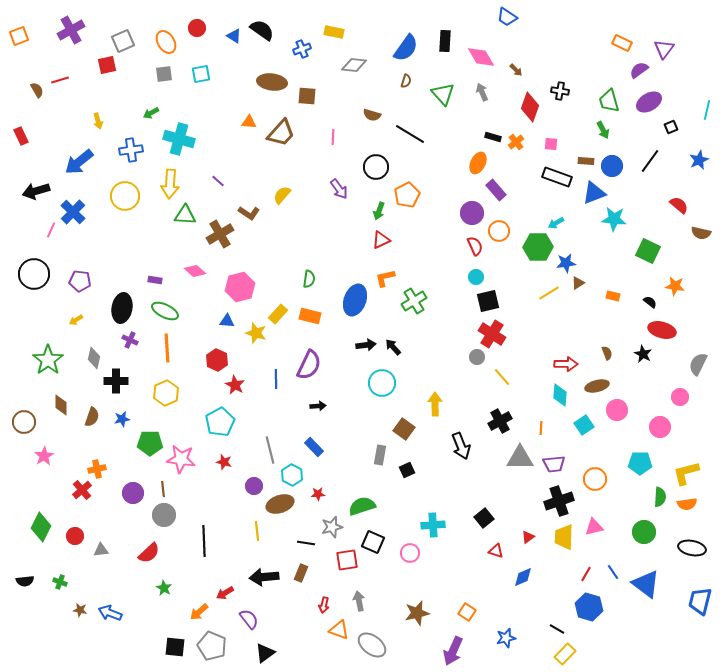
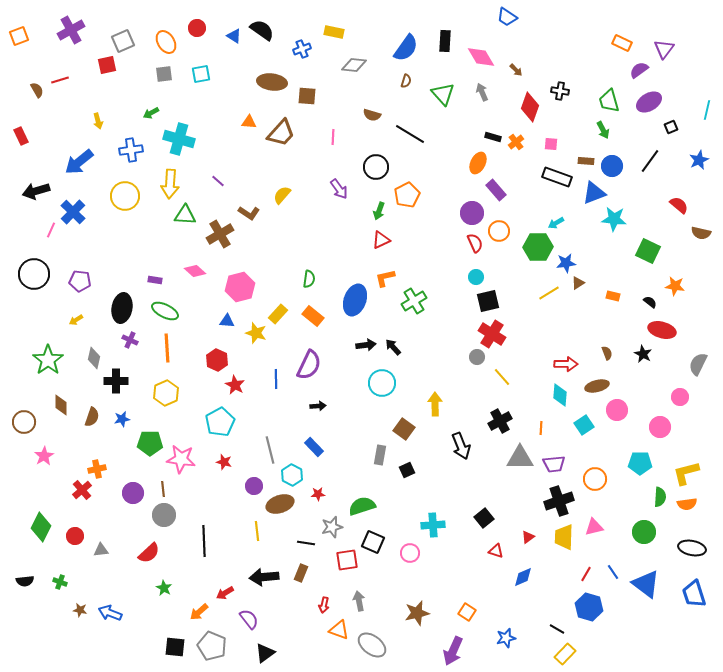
red semicircle at (475, 246): moved 3 px up
orange rectangle at (310, 316): moved 3 px right; rotated 25 degrees clockwise
blue trapezoid at (700, 601): moved 6 px left, 7 px up; rotated 32 degrees counterclockwise
